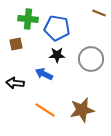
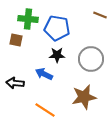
brown line: moved 1 px right, 2 px down
brown square: moved 4 px up; rotated 24 degrees clockwise
brown star: moved 2 px right, 13 px up
